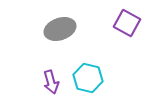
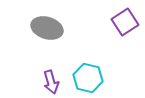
purple square: moved 2 px left, 1 px up; rotated 28 degrees clockwise
gray ellipse: moved 13 px left, 1 px up; rotated 36 degrees clockwise
